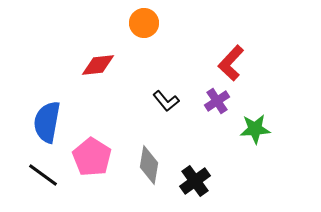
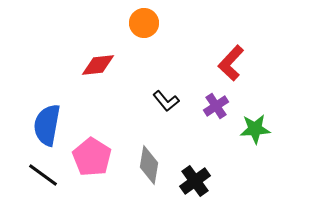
purple cross: moved 1 px left, 5 px down
blue semicircle: moved 3 px down
